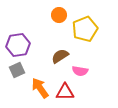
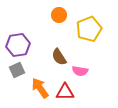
yellow pentagon: moved 4 px right
brown semicircle: moved 1 px left, 1 px down; rotated 90 degrees counterclockwise
